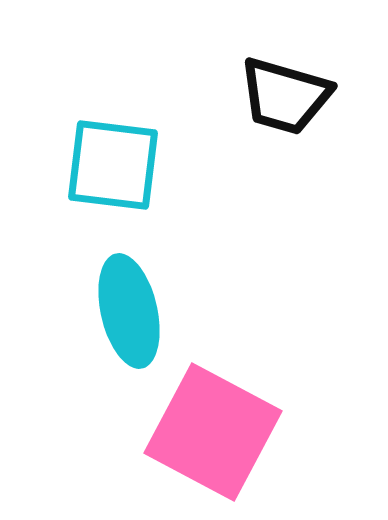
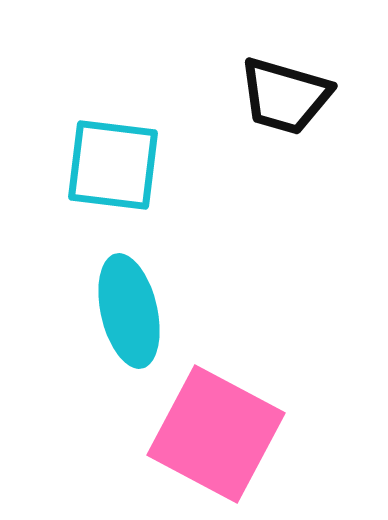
pink square: moved 3 px right, 2 px down
